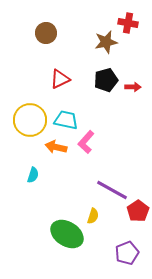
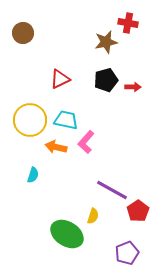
brown circle: moved 23 px left
